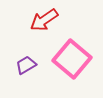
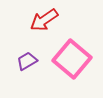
purple trapezoid: moved 1 px right, 4 px up
